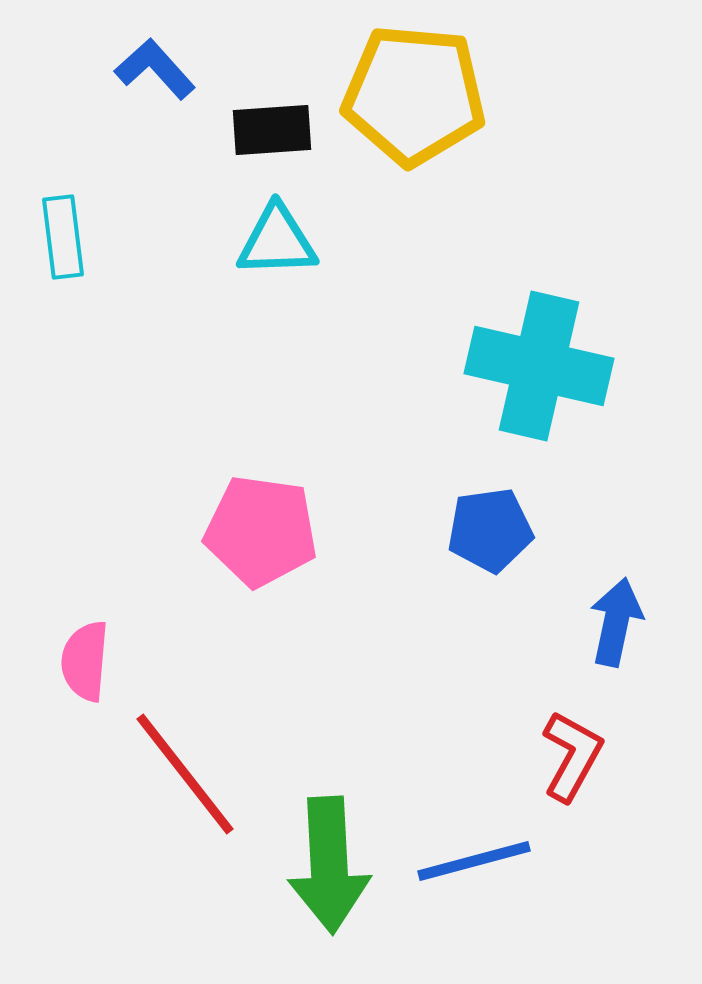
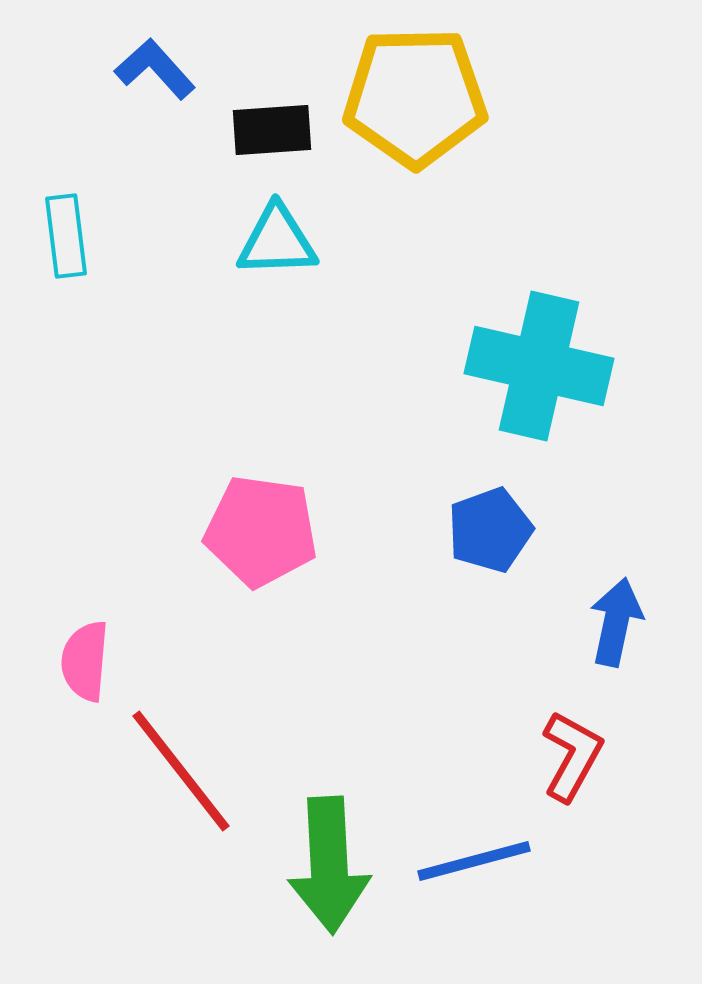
yellow pentagon: moved 1 px right, 2 px down; rotated 6 degrees counterclockwise
cyan rectangle: moved 3 px right, 1 px up
blue pentagon: rotated 12 degrees counterclockwise
red line: moved 4 px left, 3 px up
